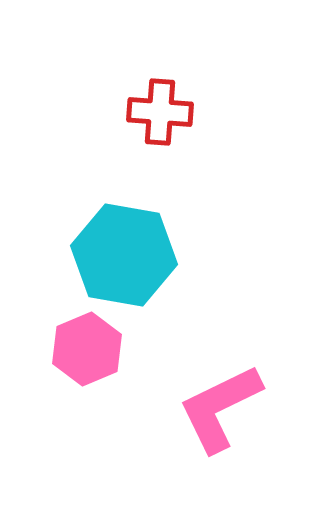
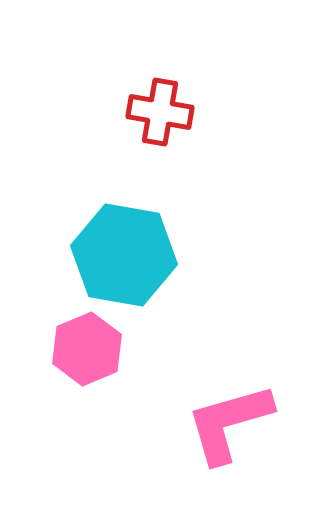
red cross: rotated 6 degrees clockwise
pink L-shape: moved 9 px right, 15 px down; rotated 10 degrees clockwise
